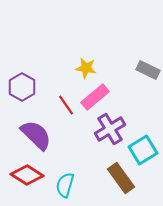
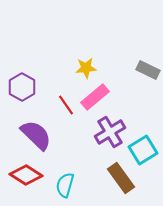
yellow star: rotated 15 degrees counterclockwise
purple cross: moved 3 px down
red diamond: moved 1 px left
